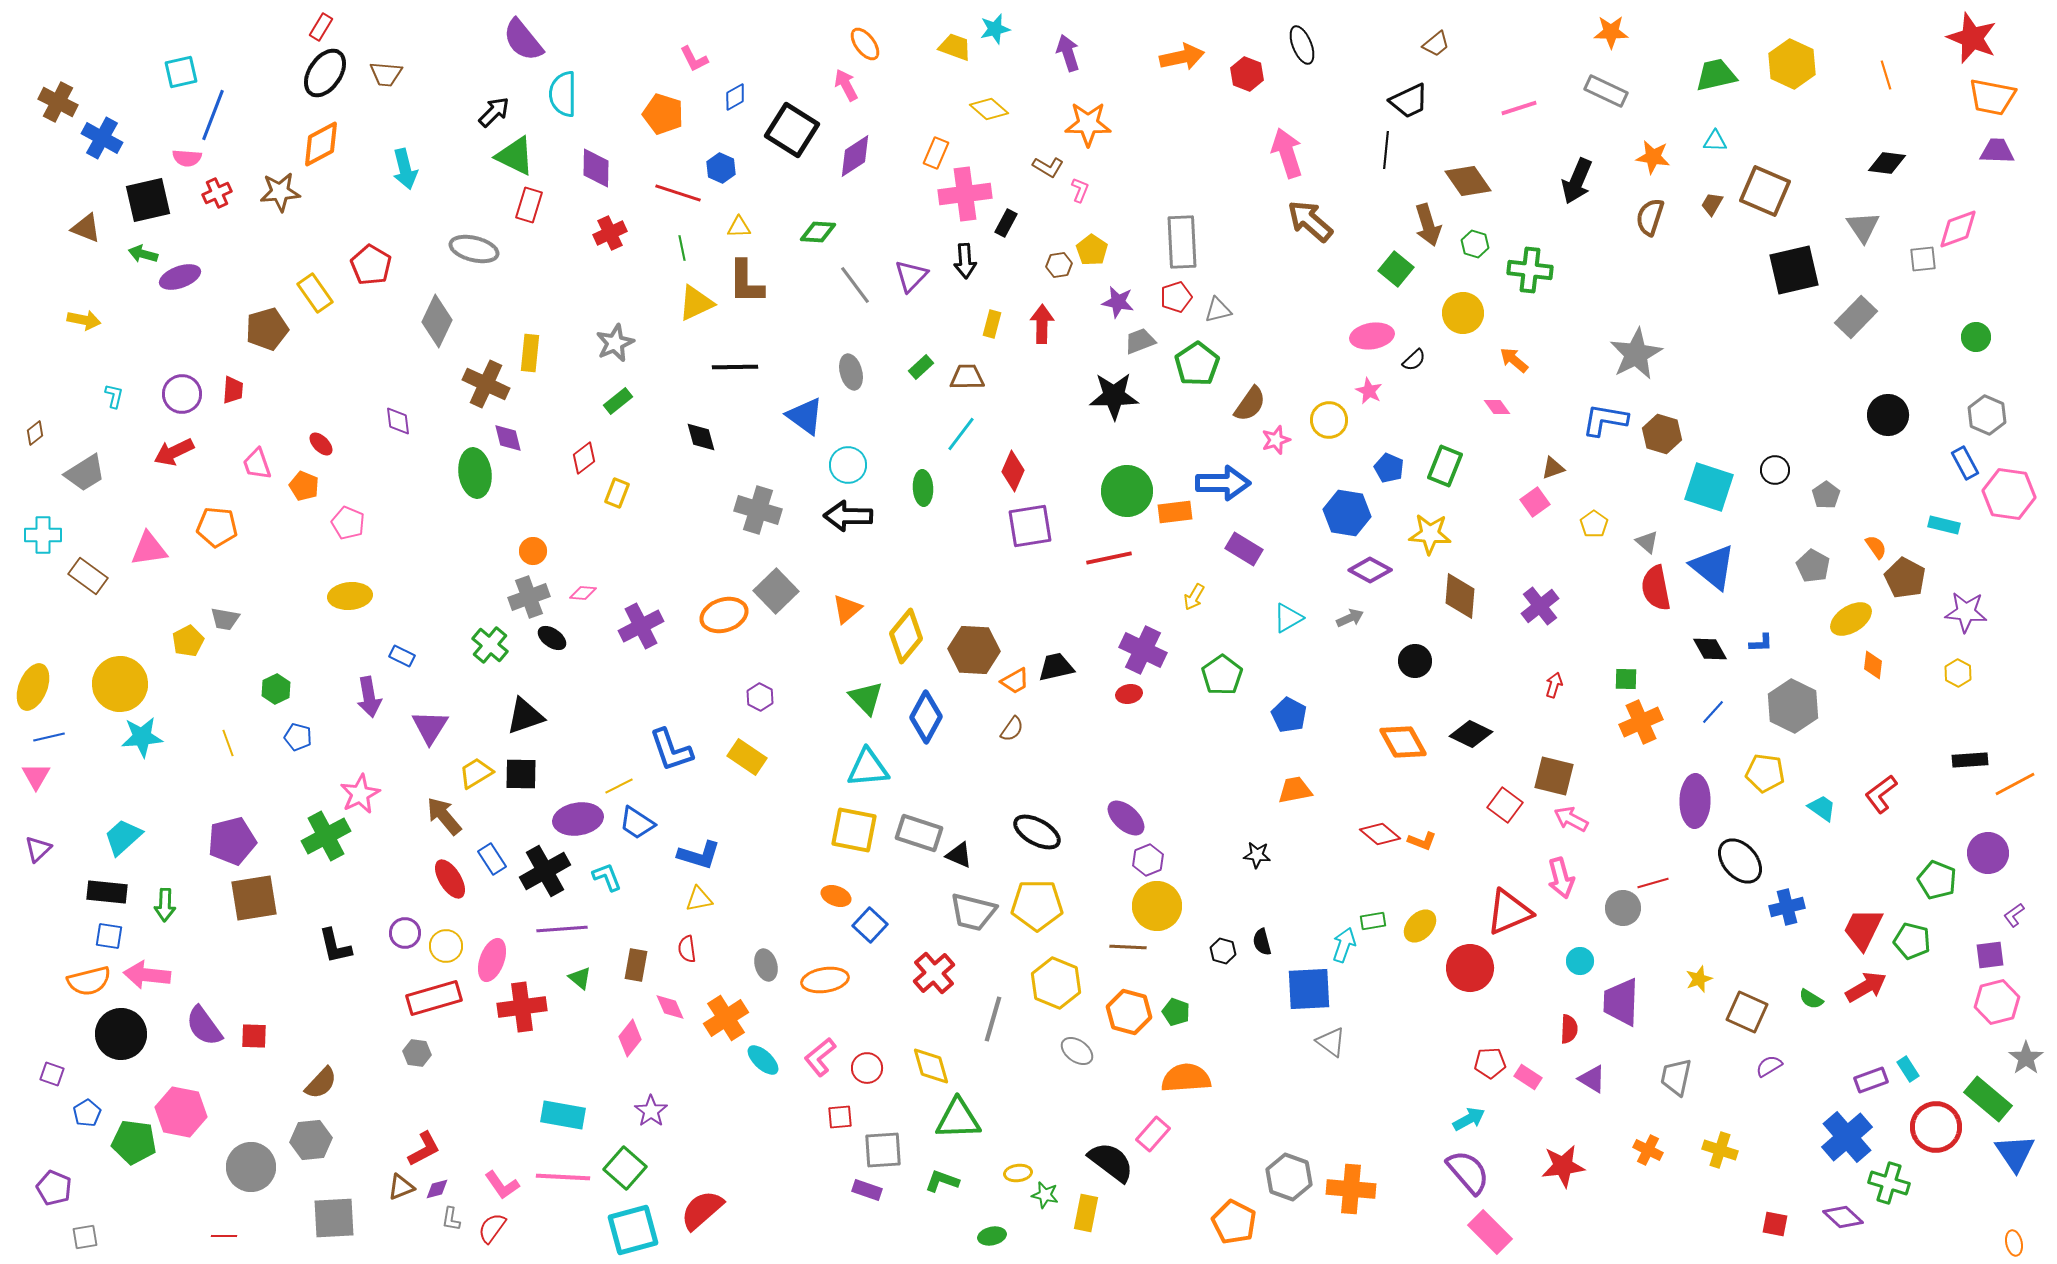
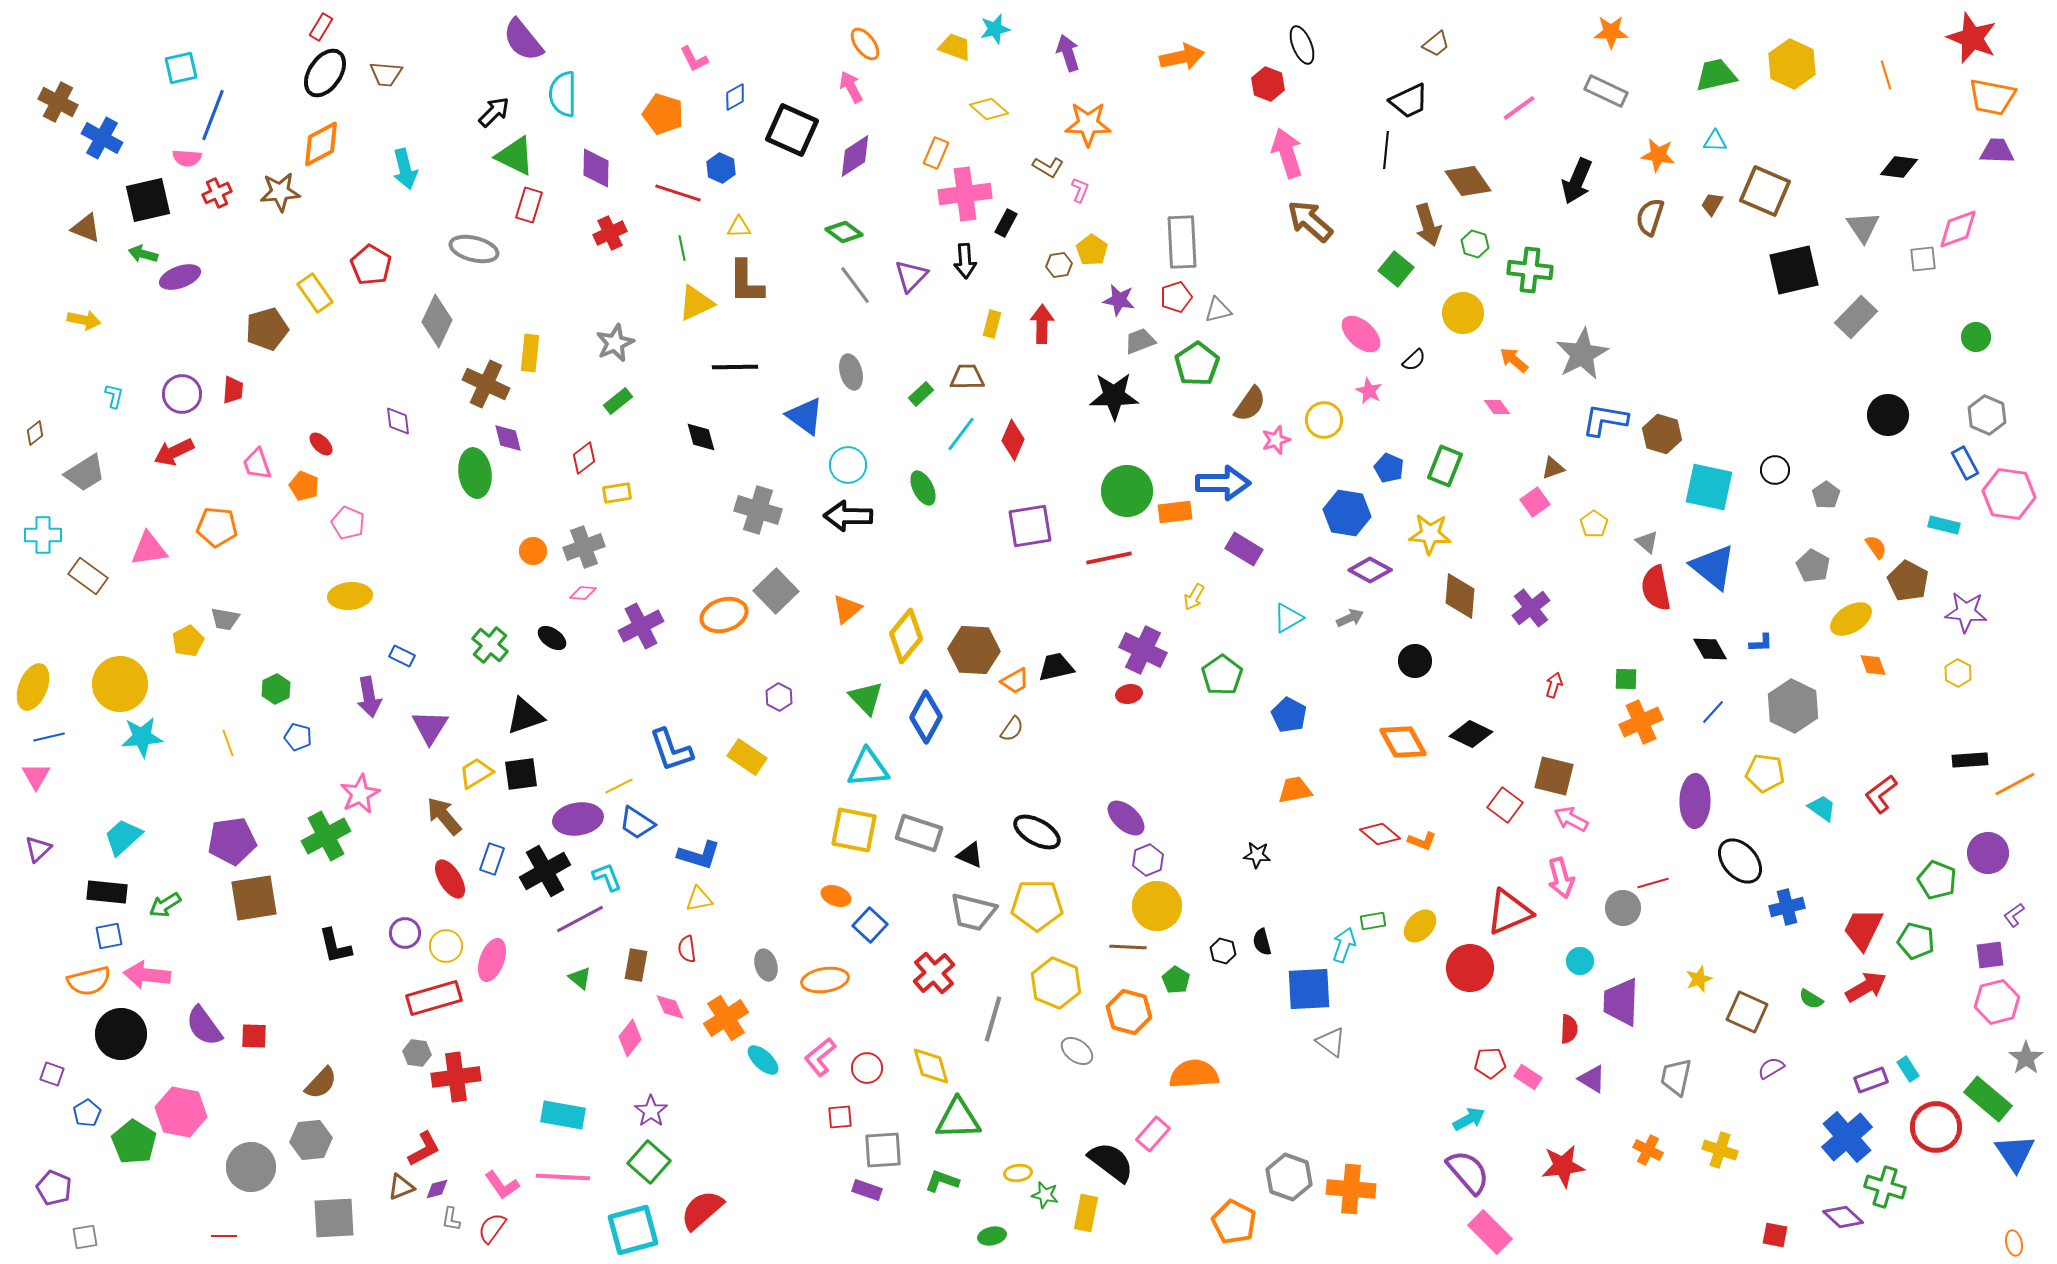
cyan square at (181, 72): moved 4 px up
red hexagon at (1247, 74): moved 21 px right, 10 px down
pink arrow at (846, 85): moved 5 px right, 2 px down
pink line at (1519, 108): rotated 18 degrees counterclockwise
black square at (792, 130): rotated 8 degrees counterclockwise
orange star at (1653, 157): moved 5 px right, 2 px up
black diamond at (1887, 163): moved 12 px right, 4 px down
green diamond at (818, 232): moved 26 px right; rotated 33 degrees clockwise
purple star at (1118, 302): moved 1 px right, 2 px up
pink ellipse at (1372, 336): moved 11 px left, 2 px up; rotated 51 degrees clockwise
gray star at (1636, 354): moved 54 px left
green rectangle at (921, 367): moved 27 px down
yellow circle at (1329, 420): moved 5 px left
red diamond at (1013, 471): moved 31 px up
cyan square at (1709, 487): rotated 6 degrees counterclockwise
green ellipse at (923, 488): rotated 24 degrees counterclockwise
yellow rectangle at (617, 493): rotated 60 degrees clockwise
brown pentagon at (1905, 578): moved 3 px right, 3 px down
gray cross at (529, 597): moved 55 px right, 50 px up
purple cross at (1540, 606): moved 9 px left, 2 px down
orange diamond at (1873, 665): rotated 28 degrees counterclockwise
purple hexagon at (760, 697): moved 19 px right
black square at (521, 774): rotated 9 degrees counterclockwise
purple pentagon at (232, 841): rotated 6 degrees clockwise
black triangle at (959, 855): moved 11 px right
blue rectangle at (492, 859): rotated 52 degrees clockwise
green arrow at (165, 905): rotated 56 degrees clockwise
purple line at (562, 929): moved 18 px right, 10 px up; rotated 24 degrees counterclockwise
blue square at (109, 936): rotated 20 degrees counterclockwise
green pentagon at (1912, 941): moved 4 px right
red cross at (522, 1007): moved 66 px left, 70 px down
green pentagon at (1176, 1012): moved 32 px up; rotated 12 degrees clockwise
purple semicircle at (1769, 1066): moved 2 px right, 2 px down
orange semicircle at (1186, 1078): moved 8 px right, 4 px up
green pentagon at (134, 1142): rotated 24 degrees clockwise
green square at (625, 1168): moved 24 px right, 6 px up
green cross at (1889, 1183): moved 4 px left, 4 px down
red square at (1775, 1224): moved 11 px down
